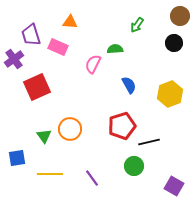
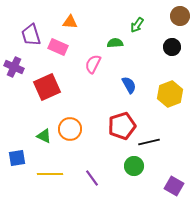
black circle: moved 2 px left, 4 px down
green semicircle: moved 6 px up
purple cross: moved 8 px down; rotated 30 degrees counterclockwise
red square: moved 10 px right
green triangle: rotated 28 degrees counterclockwise
